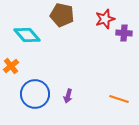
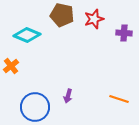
red star: moved 11 px left
cyan diamond: rotated 28 degrees counterclockwise
blue circle: moved 13 px down
